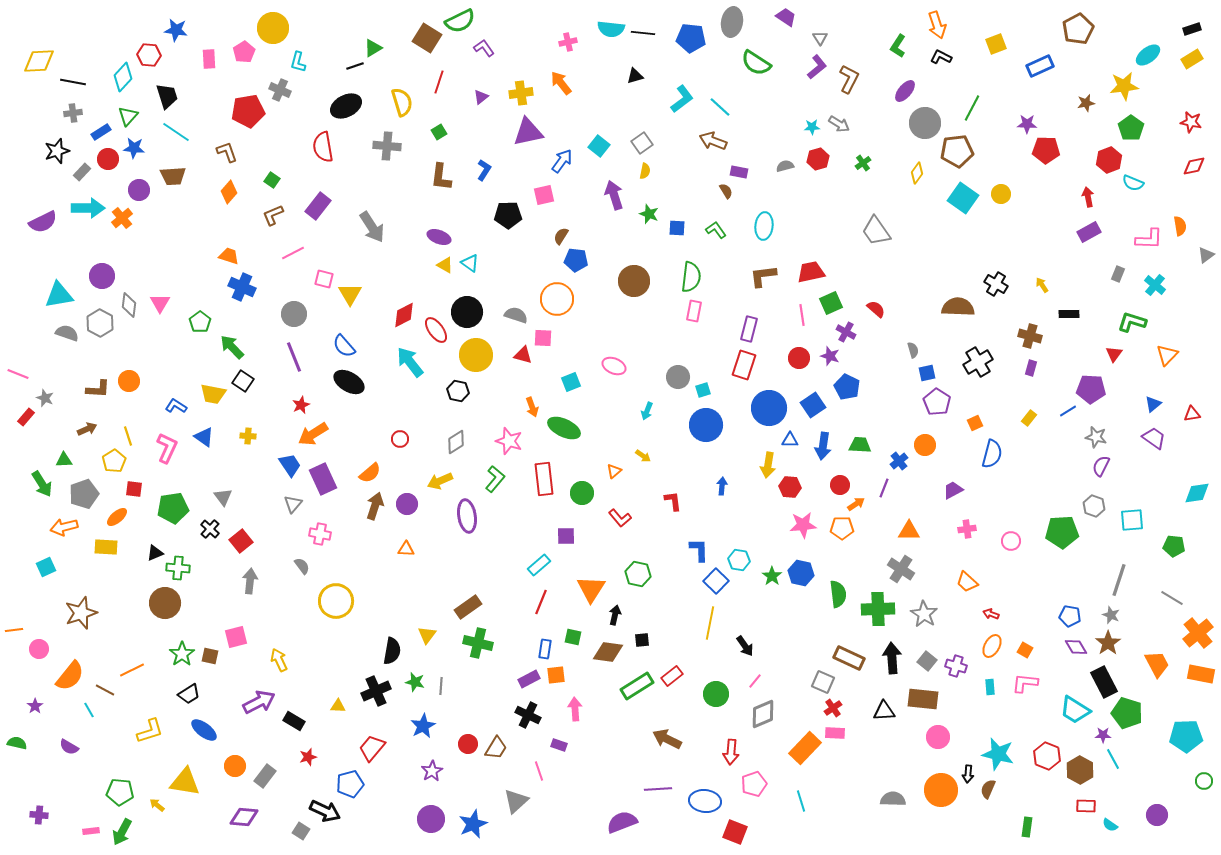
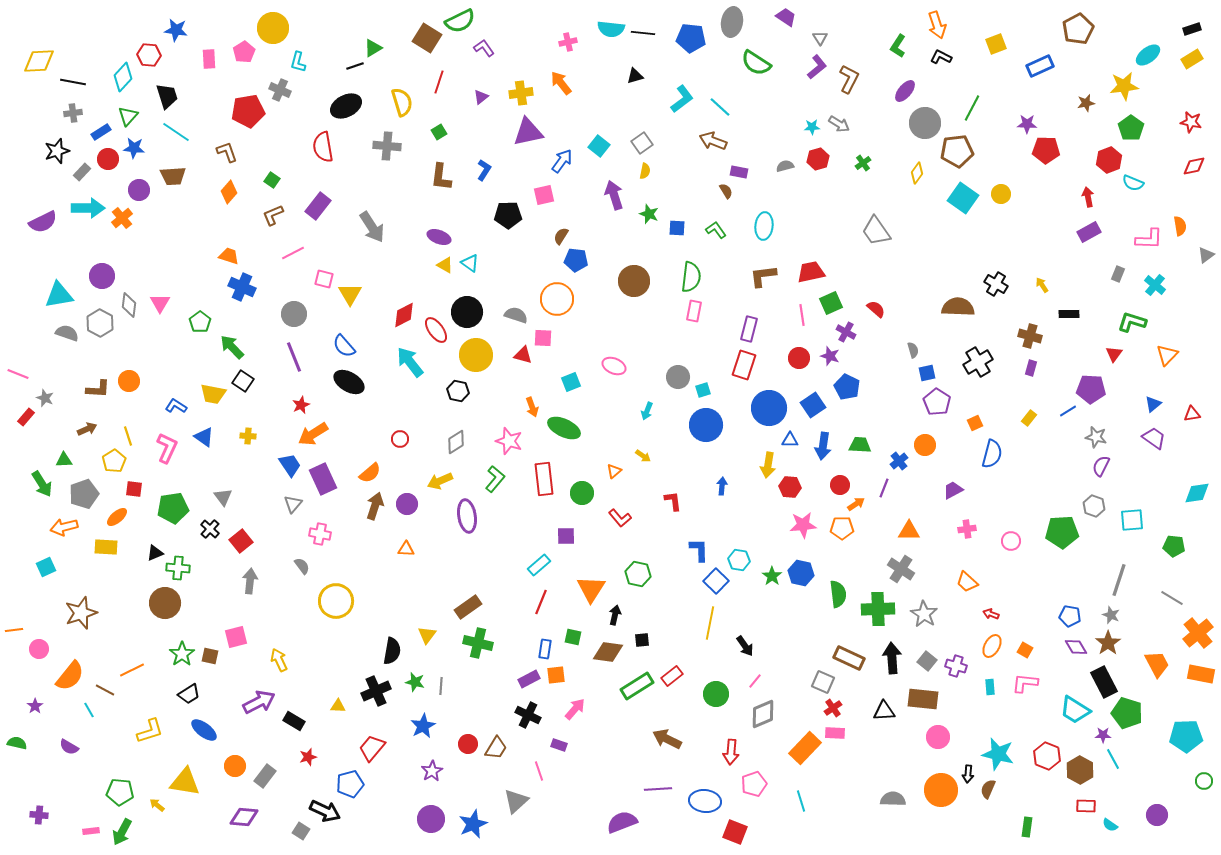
pink arrow at (575, 709): rotated 45 degrees clockwise
